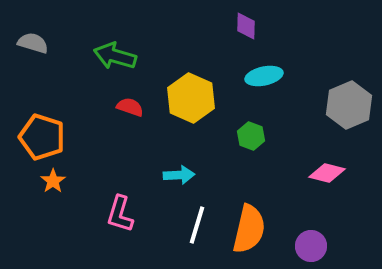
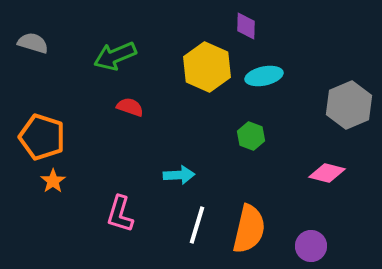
green arrow: rotated 39 degrees counterclockwise
yellow hexagon: moved 16 px right, 31 px up
